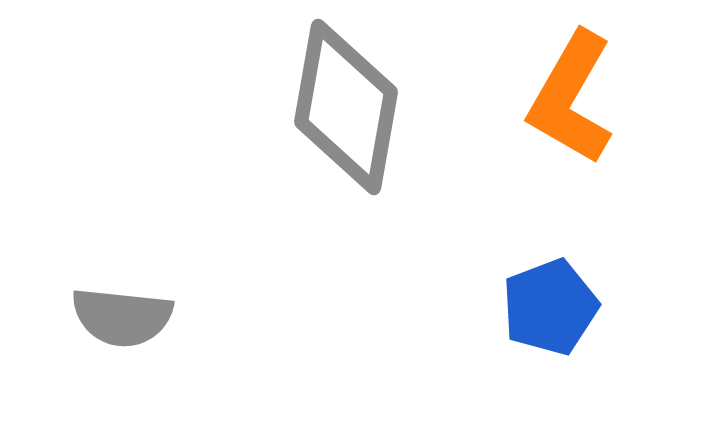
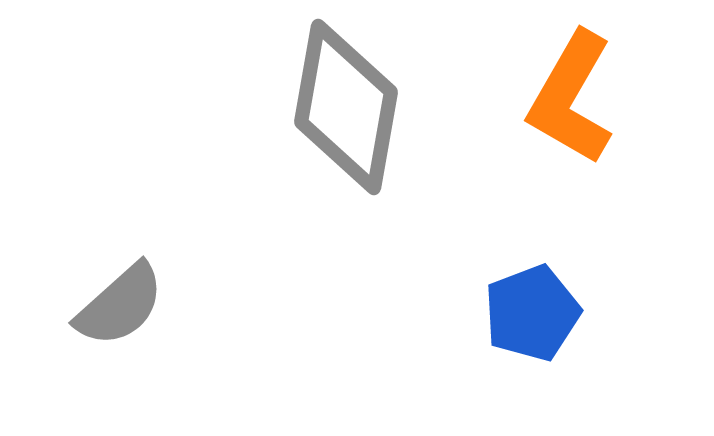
blue pentagon: moved 18 px left, 6 px down
gray semicircle: moved 2 px left, 12 px up; rotated 48 degrees counterclockwise
